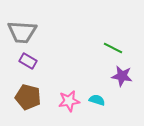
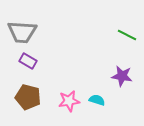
green line: moved 14 px right, 13 px up
